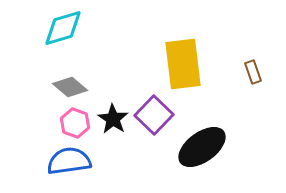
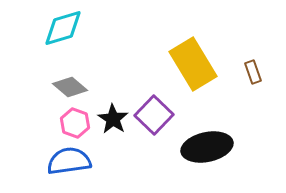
yellow rectangle: moved 10 px right; rotated 24 degrees counterclockwise
black ellipse: moved 5 px right; rotated 24 degrees clockwise
